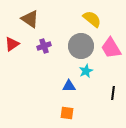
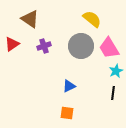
pink trapezoid: moved 2 px left
cyan star: moved 30 px right
blue triangle: rotated 24 degrees counterclockwise
